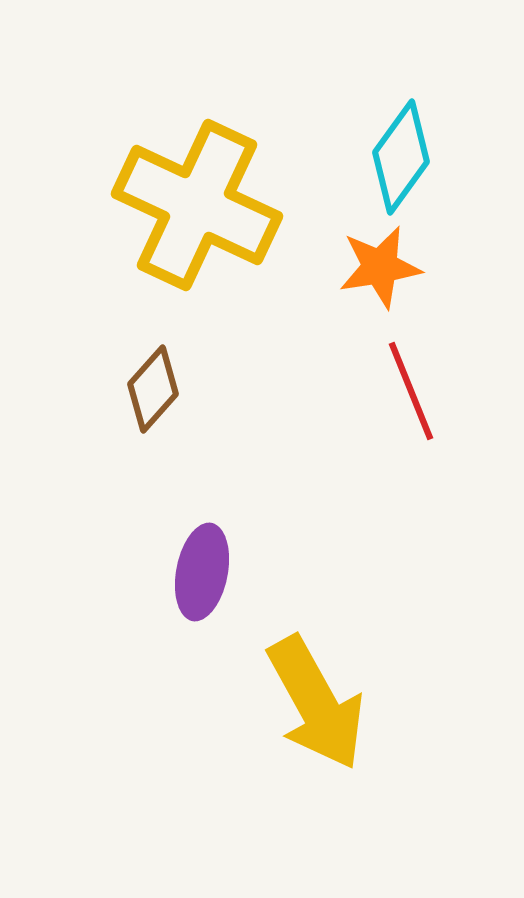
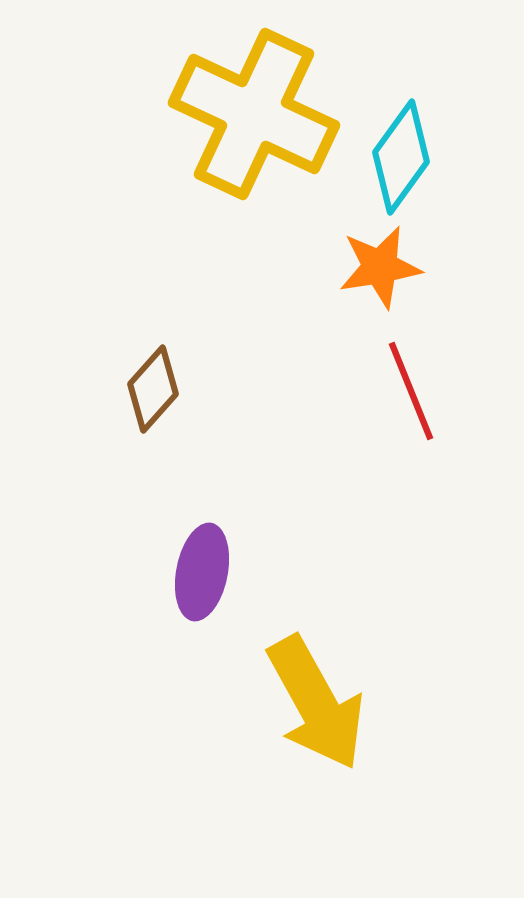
yellow cross: moved 57 px right, 91 px up
